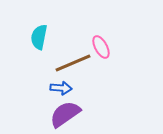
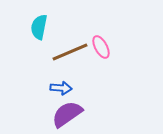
cyan semicircle: moved 10 px up
brown line: moved 3 px left, 11 px up
purple semicircle: moved 2 px right
